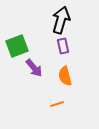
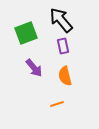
black arrow: rotated 56 degrees counterclockwise
green square: moved 9 px right, 13 px up
